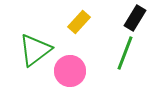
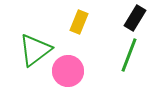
yellow rectangle: rotated 20 degrees counterclockwise
green line: moved 4 px right, 2 px down
pink circle: moved 2 px left
